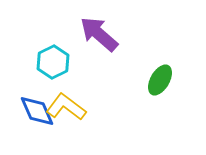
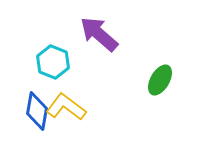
cyan hexagon: rotated 12 degrees counterclockwise
blue diamond: rotated 33 degrees clockwise
